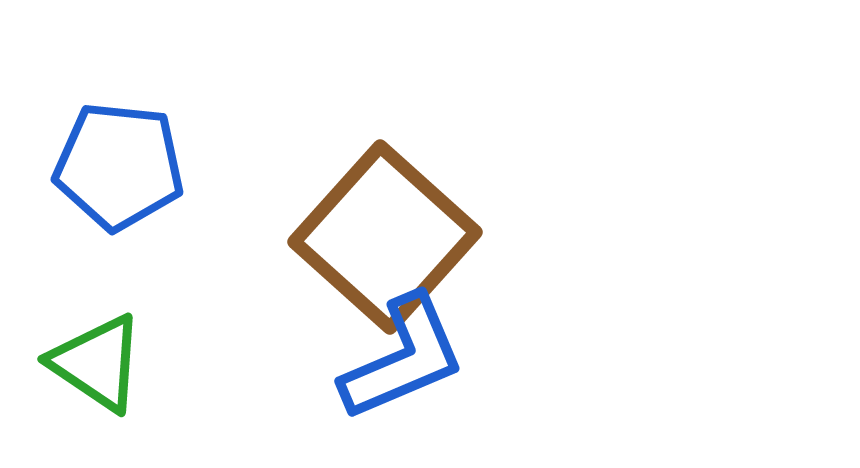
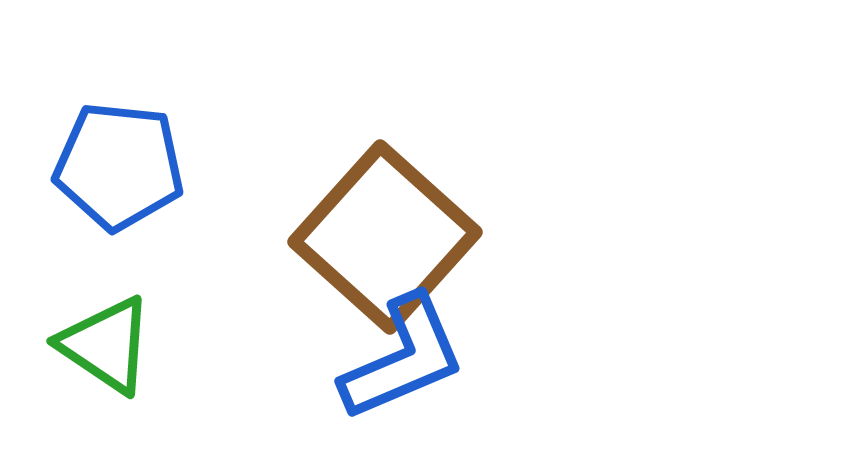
green triangle: moved 9 px right, 18 px up
